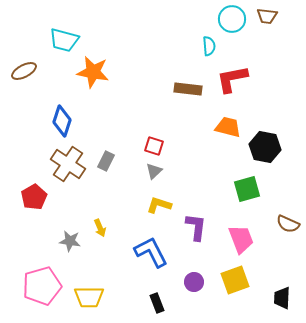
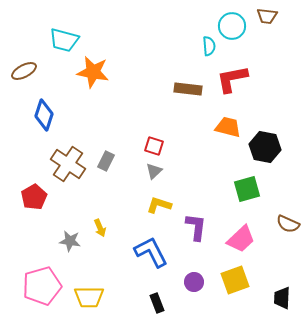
cyan circle: moved 7 px down
blue diamond: moved 18 px left, 6 px up
pink trapezoid: rotated 68 degrees clockwise
